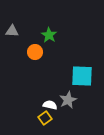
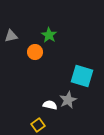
gray triangle: moved 1 px left, 5 px down; rotated 16 degrees counterclockwise
cyan square: rotated 15 degrees clockwise
yellow square: moved 7 px left, 7 px down
